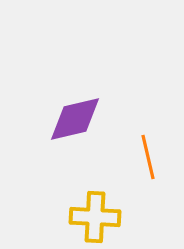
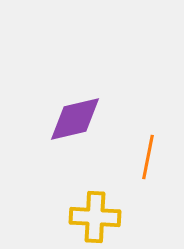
orange line: rotated 24 degrees clockwise
